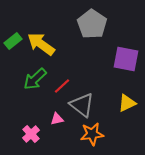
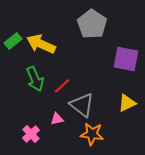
yellow arrow: rotated 12 degrees counterclockwise
green arrow: rotated 70 degrees counterclockwise
orange star: rotated 15 degrees clockwise
